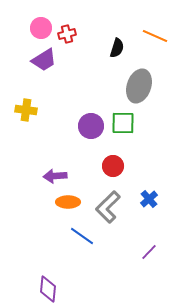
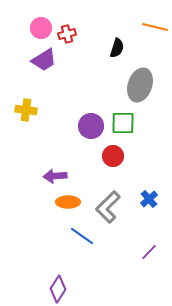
orange line: moved 9 px up; rotated 10 degrees counterclockwise
gray ellipse: moved 1 px right, 1 px up
red circle: moved 10 px up
purple diamond: moved 10 px right; rotated 28 degrees clockwise
